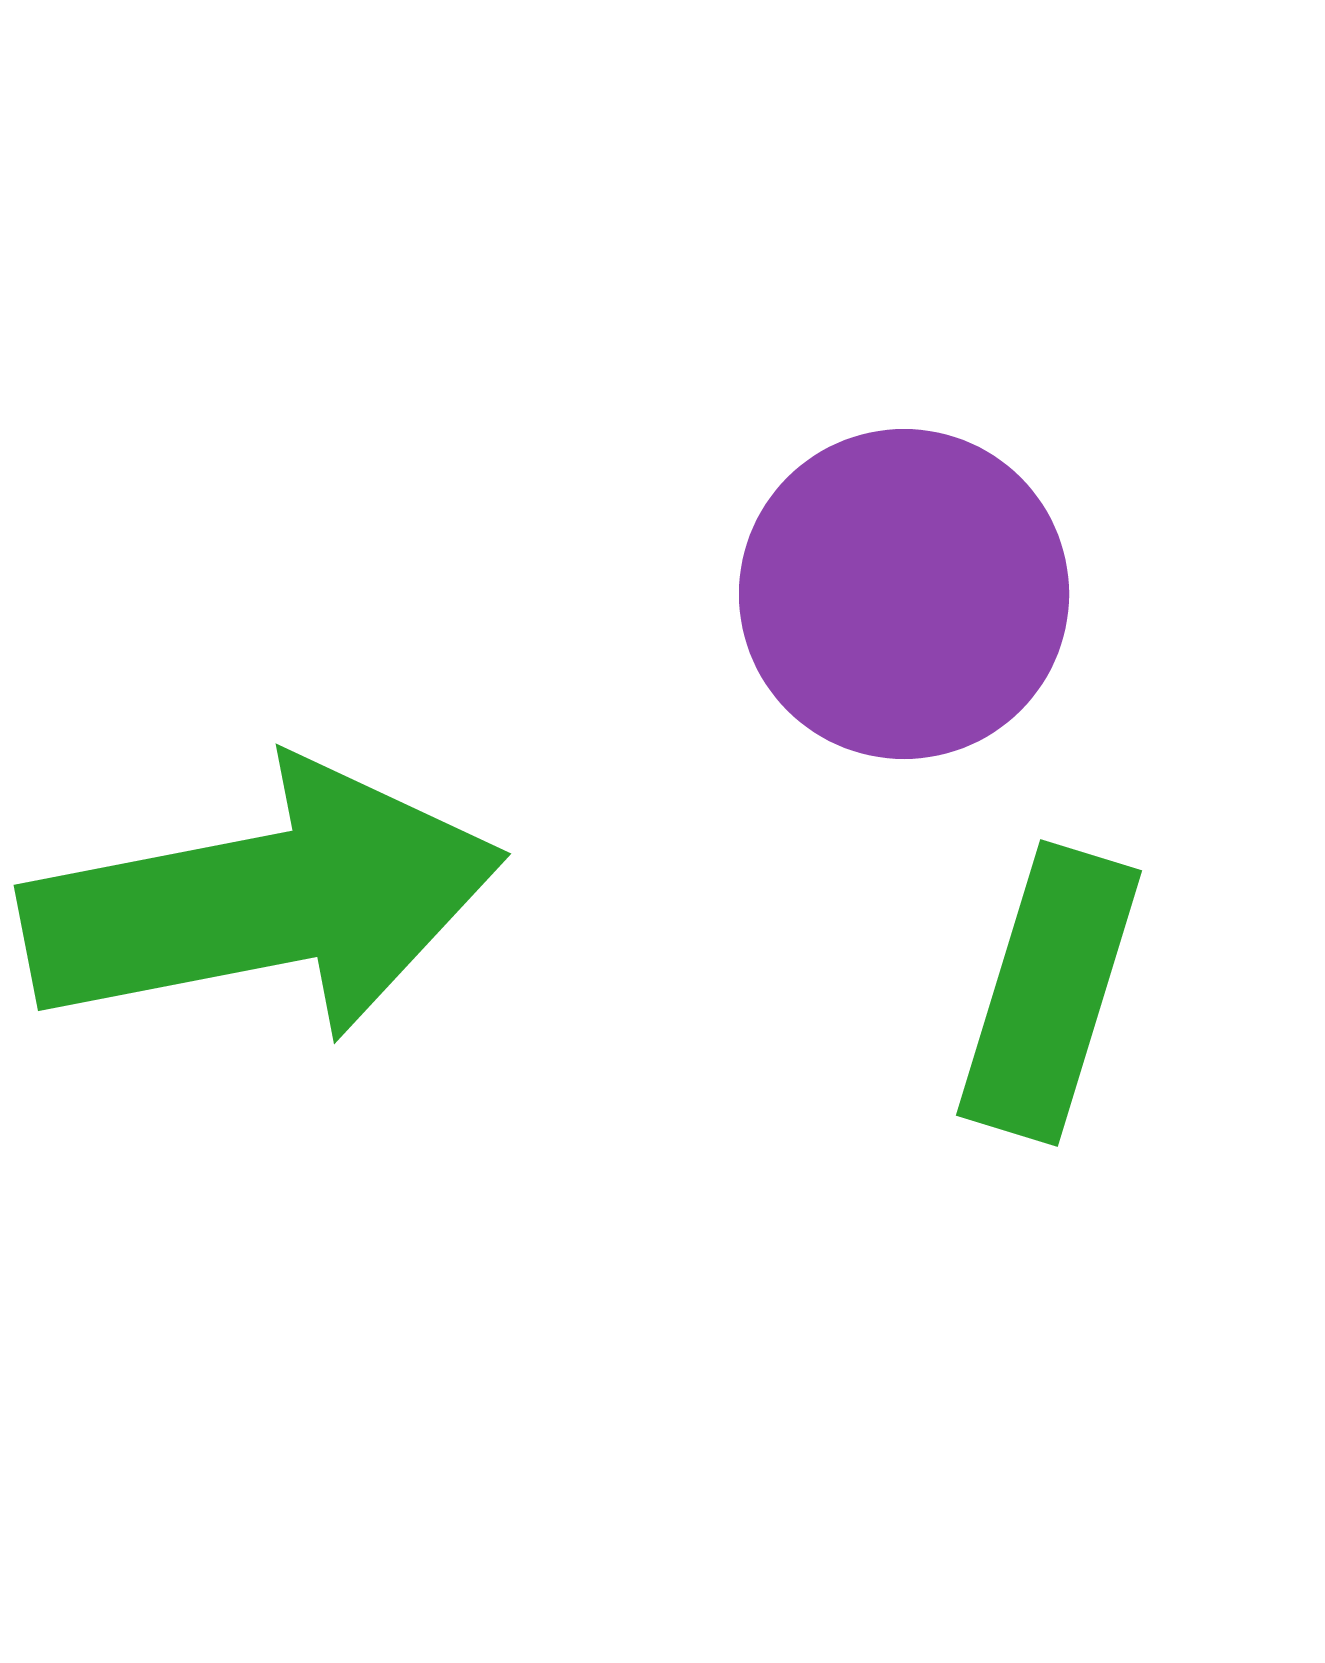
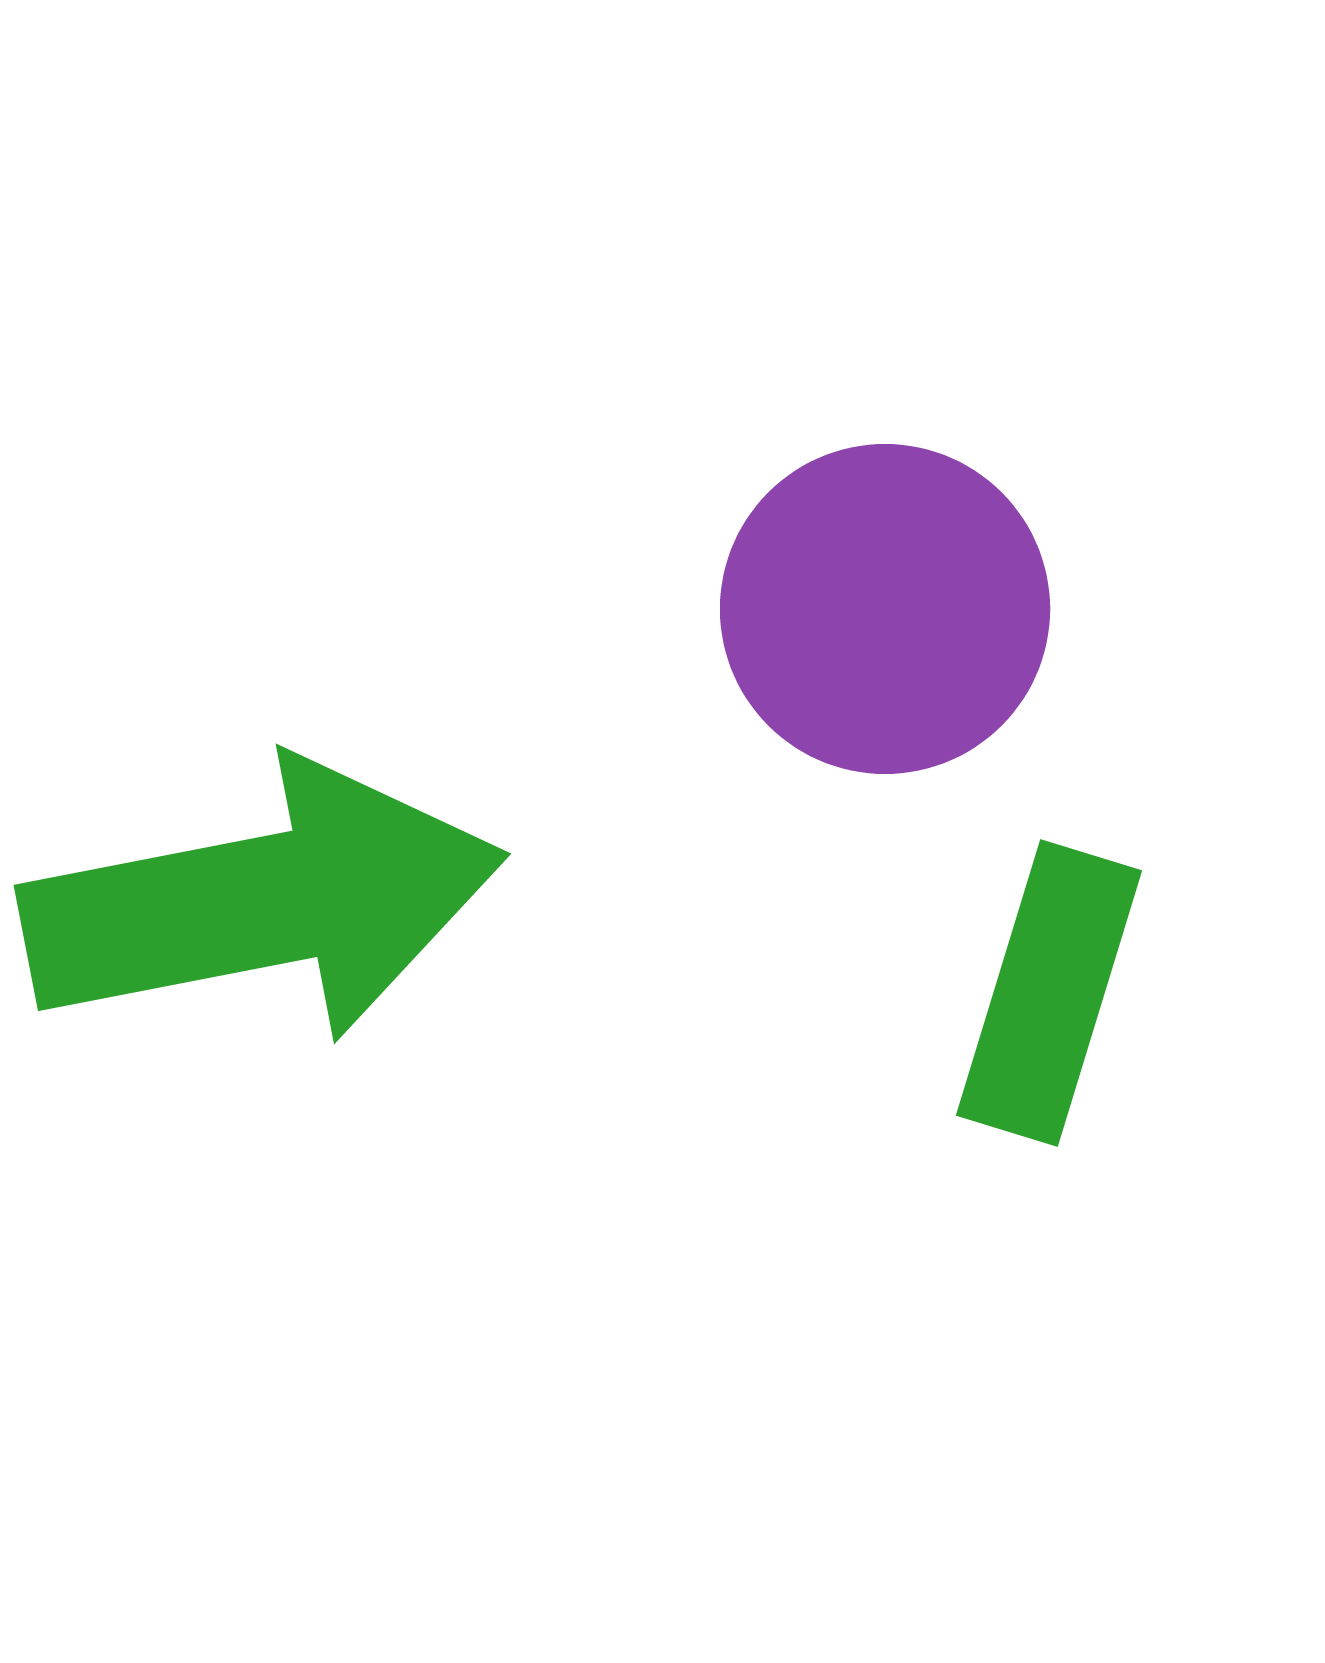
purple circle: moved 19 px left, 15 px down
